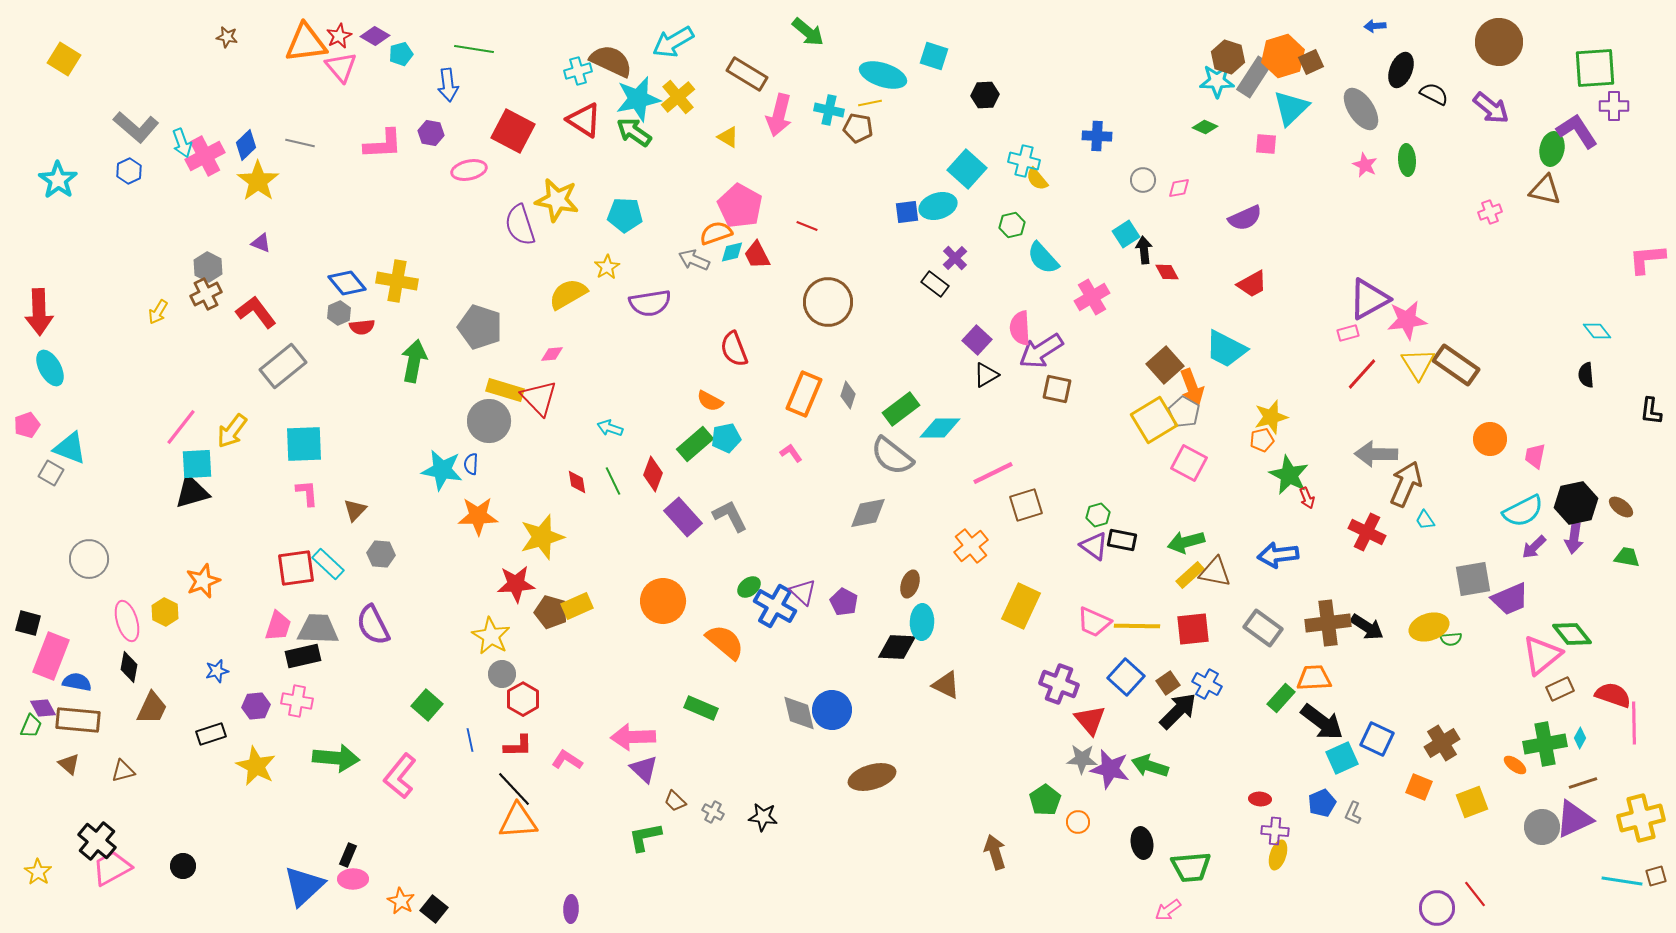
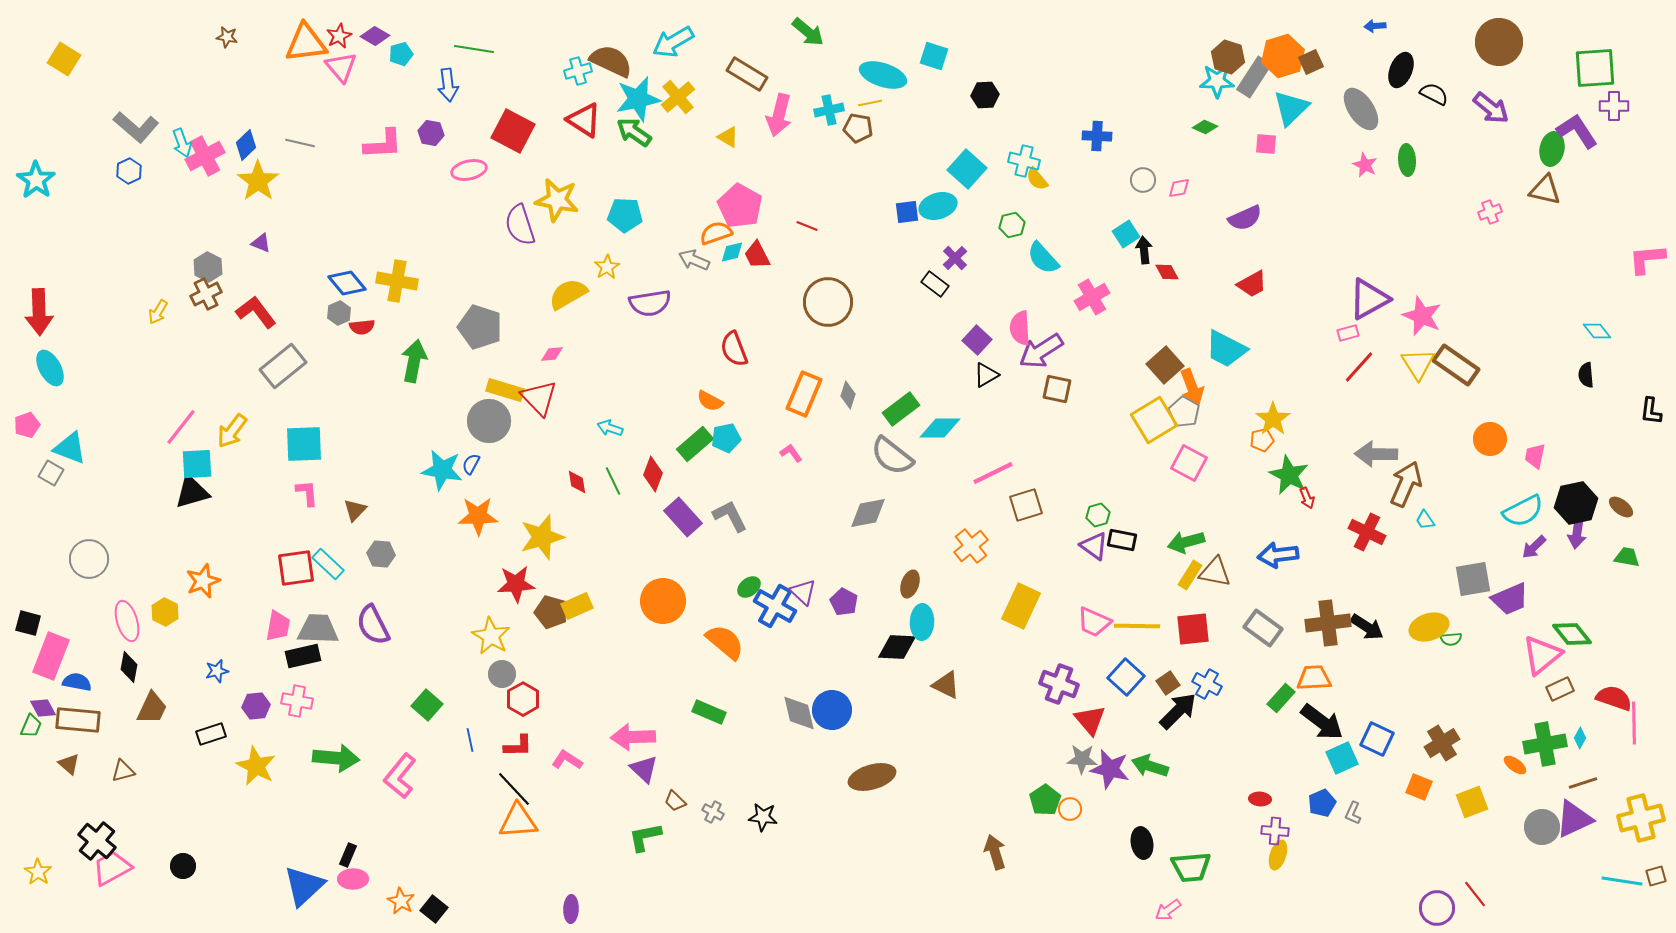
cyan cross at (829, 110): rotated 24 degrees counterclockwise
cyan star at (58, 180): moved 22 px left
pink star at (1407, 320): moved 15 px right, 4 px up; rotated 30 degrees clockwise
red line at (1362, 374): moved 3 px left, 7 px up
yellow star at (1271, 417): moved 2 px right, 2 px down; rotated 20 degrees counterclockwise
blue semicircle at (471, 464): rotated 25 degrees clockwise
purple arrow at (1574, 538): moved 3 px right, 5 px up
yellow rectangle at (1190, 575): rotated 16 degrees counterclockwise
pink trapezoid at (278, 626): rotated 8 degrees counterclockwise
red semicircle at (1613, 695): moved 1 px right, 3 px down
green rectangle at (701, 708): moved 8 px right, 4 px down
orange circle at (1078, 822): moved 8 px left, 13 px up
